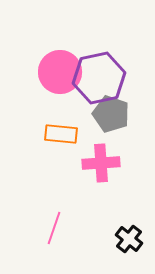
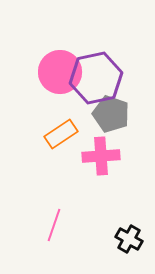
purple hexagon: moved 3 px left
orange rectangle: rotated 40 degrees counterclockwise
pink cross: moved 7 px up
pink line: moved 3 px up
black cross: rotated 8 degrees counterclockwise
